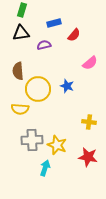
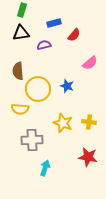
yellow star: moved 6 px right, 22 px up
